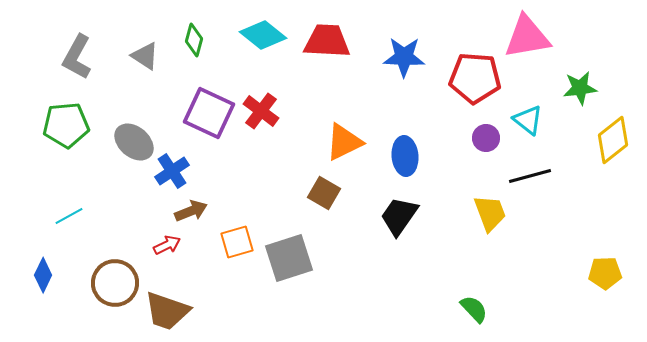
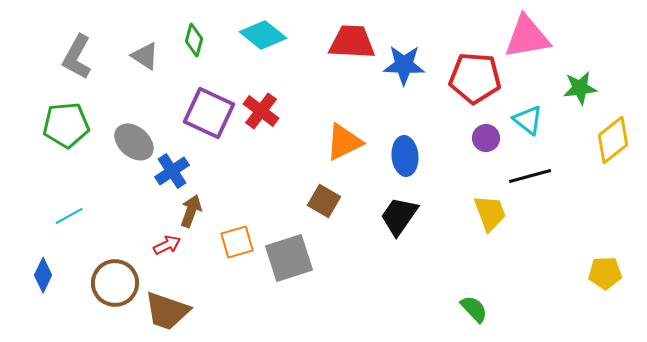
red trapezoid: moved 25 px right, 1 px down
blue star: moved 8 px down
brown square: moved 8 px down
brown arrow: rotated 48 degrees counterclockwise
